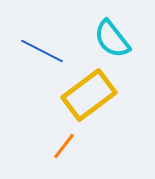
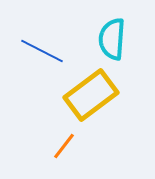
cyan semicircle: rotated 42 degrees clockwise
yellow rectangle: moved 2 px right
